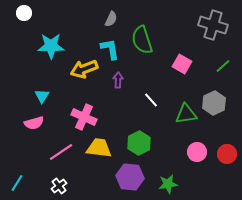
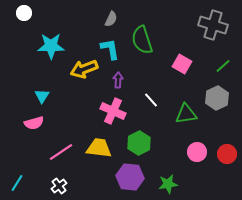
gray hexagon: moved 3 px right, 5 px up
pink cross: moved 29 px right, 6 px up
